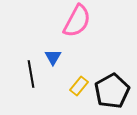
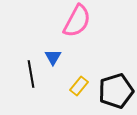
black pentagon: moved 4 px right; rotated 12 degrees clockwise
